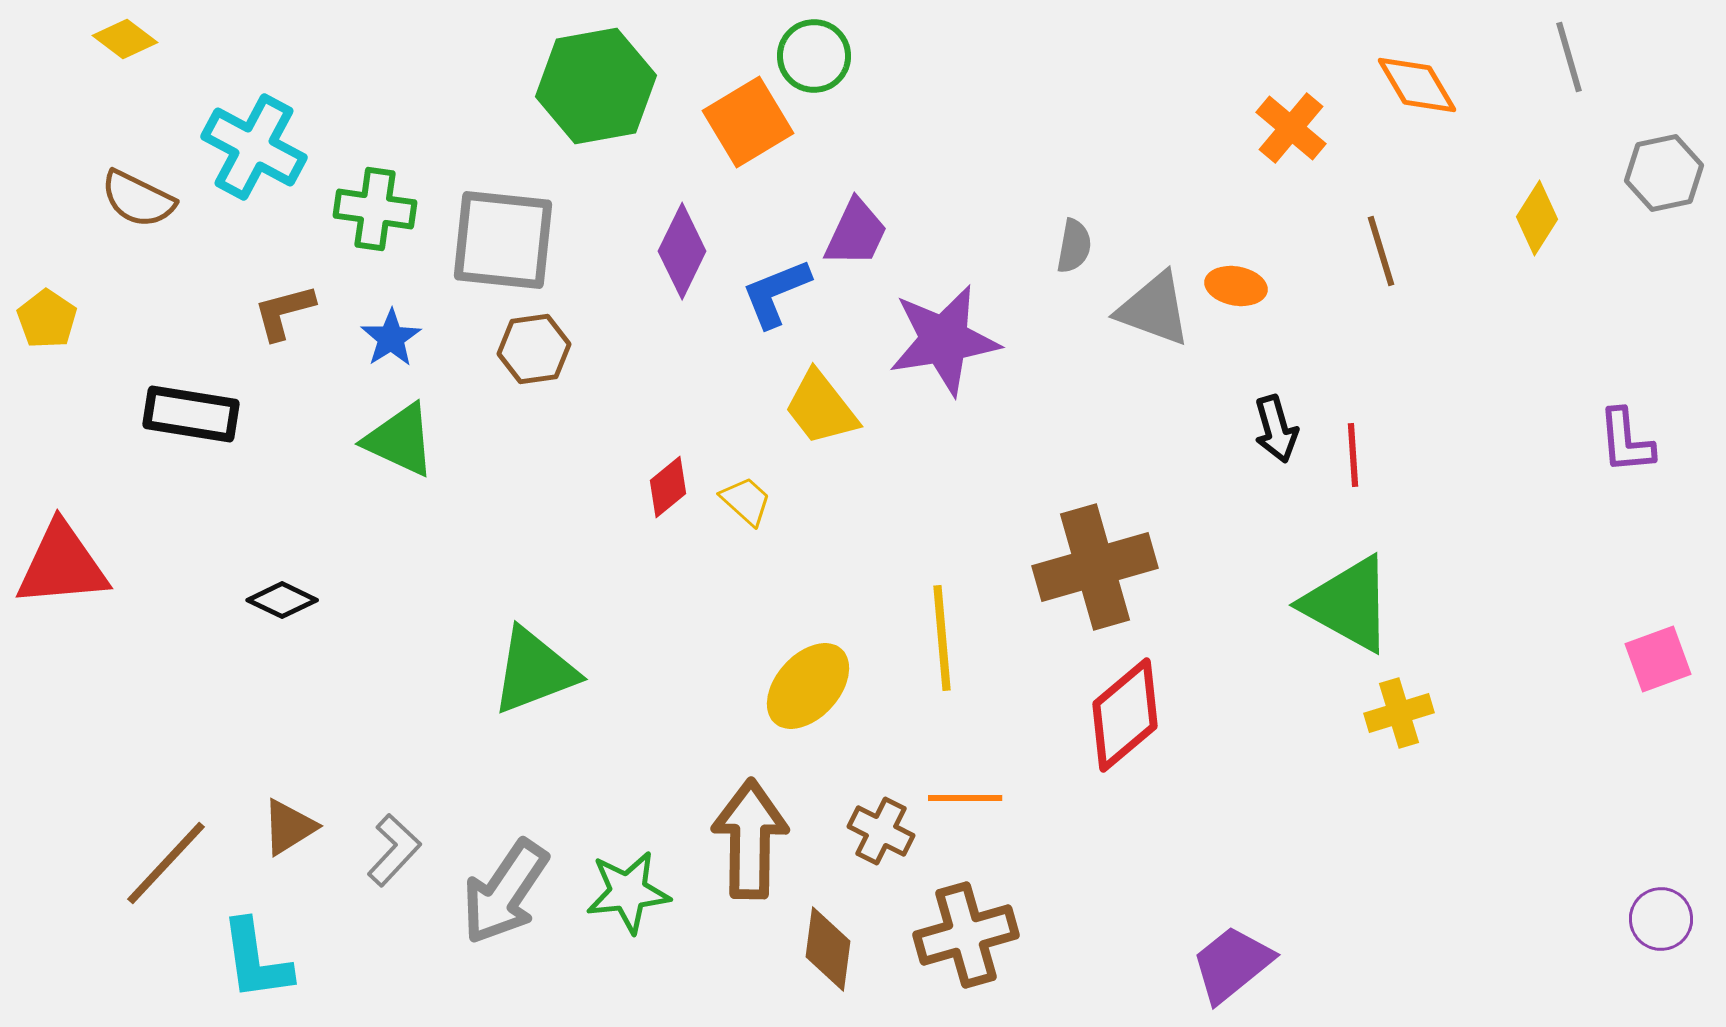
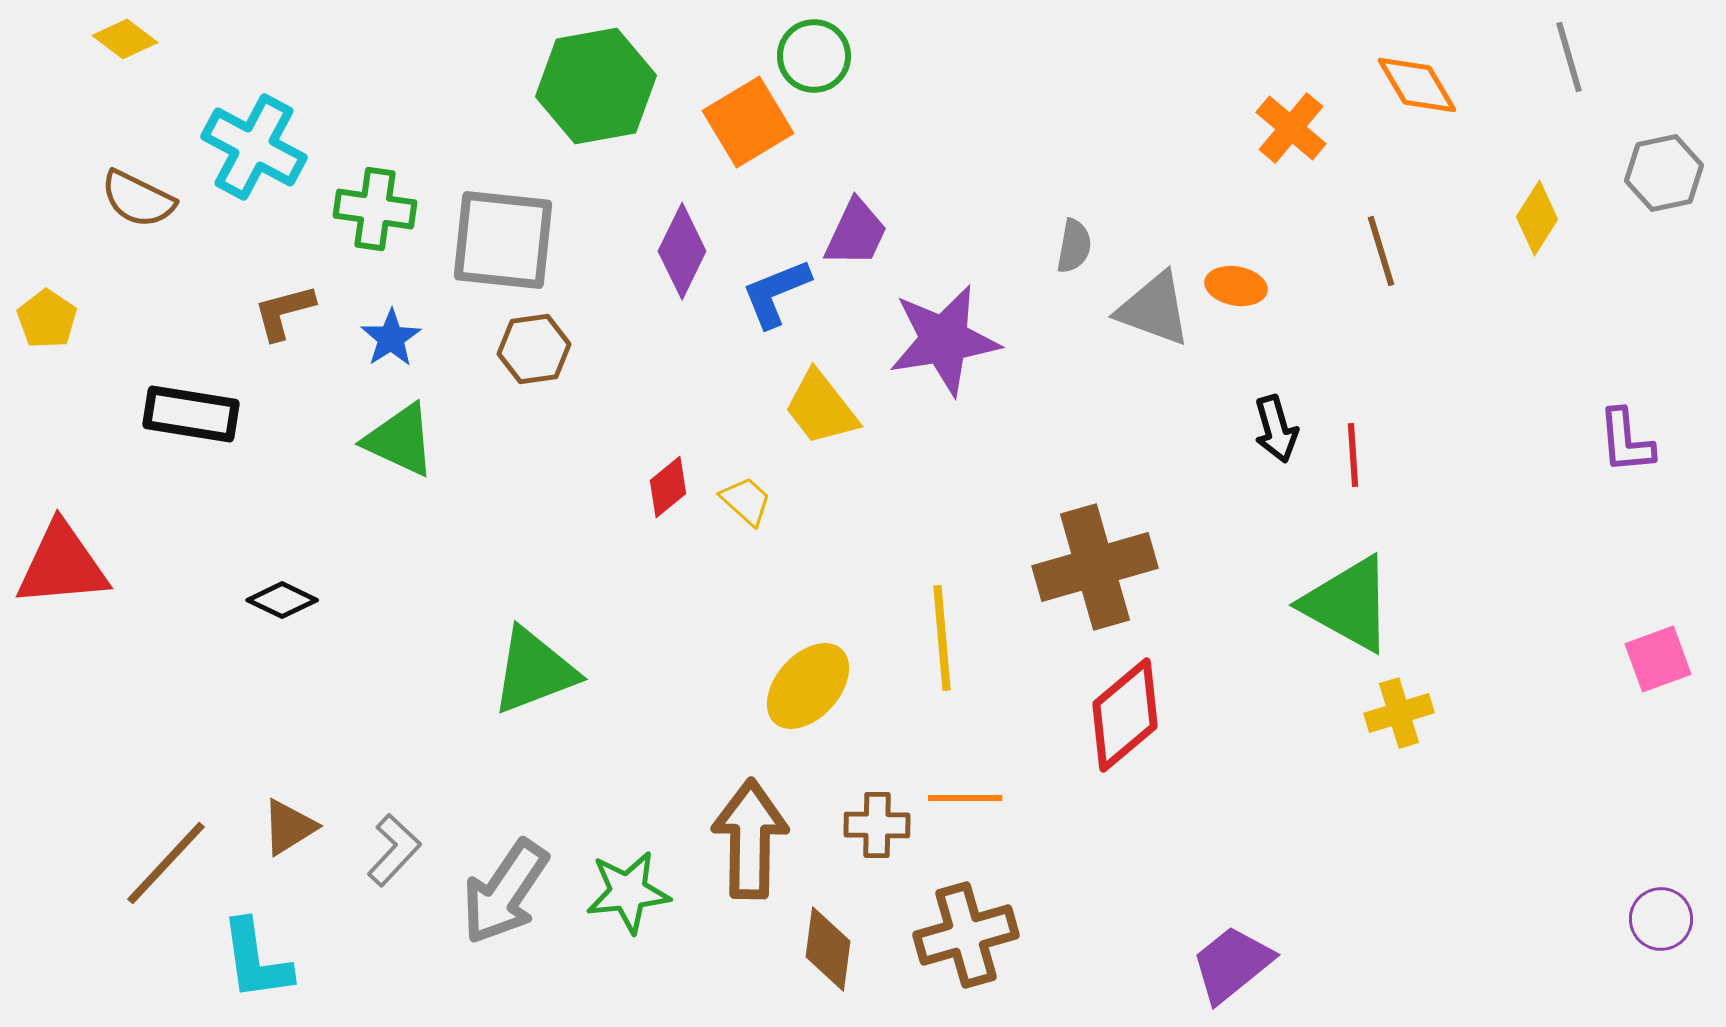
brown cross at (881, 831): moved 4 px left, 6 px up; rotated 26 degrees counterclockwise
